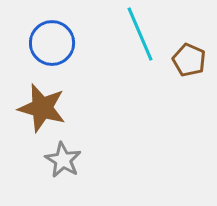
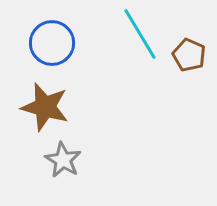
cyan line: rotated 8 degrees counterclockwise
brown pentagon: moved 5 px up
brown star: moved 3 px right, 1 px up
